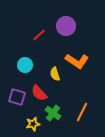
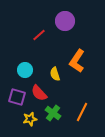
purple circle: moved 1 px left, 5 px up
orange L-shape: rotated 90 degrees clockwise
cyan circle: moved 5 px down
yellow star: moved 3 px left, 5 px up
